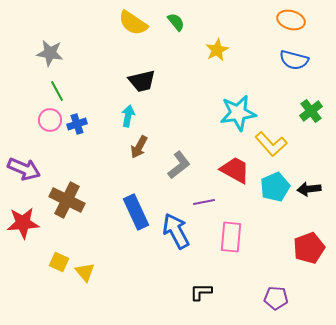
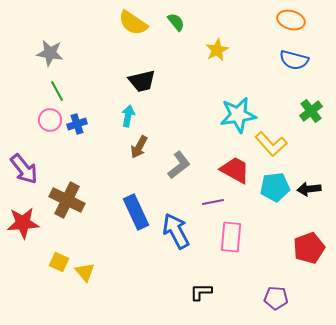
cyan star: moved 2 px down
purple arrow: rotated 28 degrees clockwise
cyan pentagon: rotated 16 degrees clockwise
purple line: moved 9 px right
